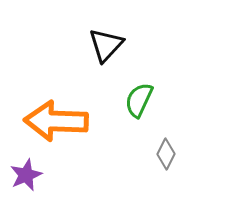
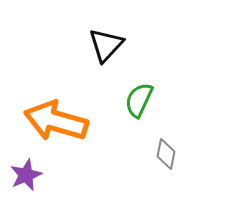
orange arrow: rotated 14 degrees clockwise
gray diamond: rotated 16 degrees counterclockwise
